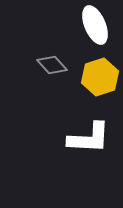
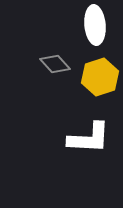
white ellipse: rotated 18 degrees clockwise
gray diamond: moved 3 px right, 1 px up
